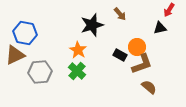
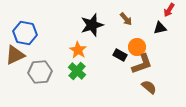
brown arrow: moved 6 px right, 5 px down
